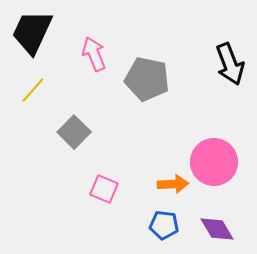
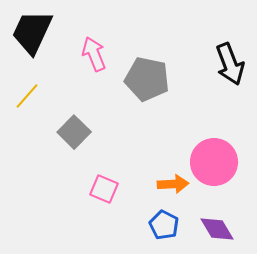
yellow line: moved 6 px left, 6 px down
blue pentagon: rotated 20 degrees clockwise
